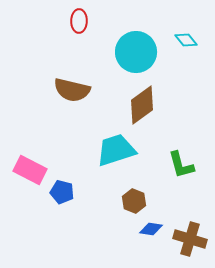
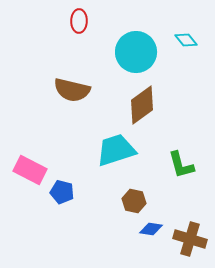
brown hexagon: rotated 10 degrees counterclockwise
